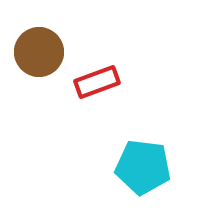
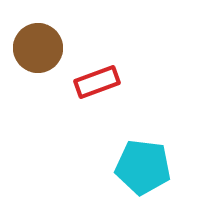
brown circle: moved 1 px left, 4 px up
